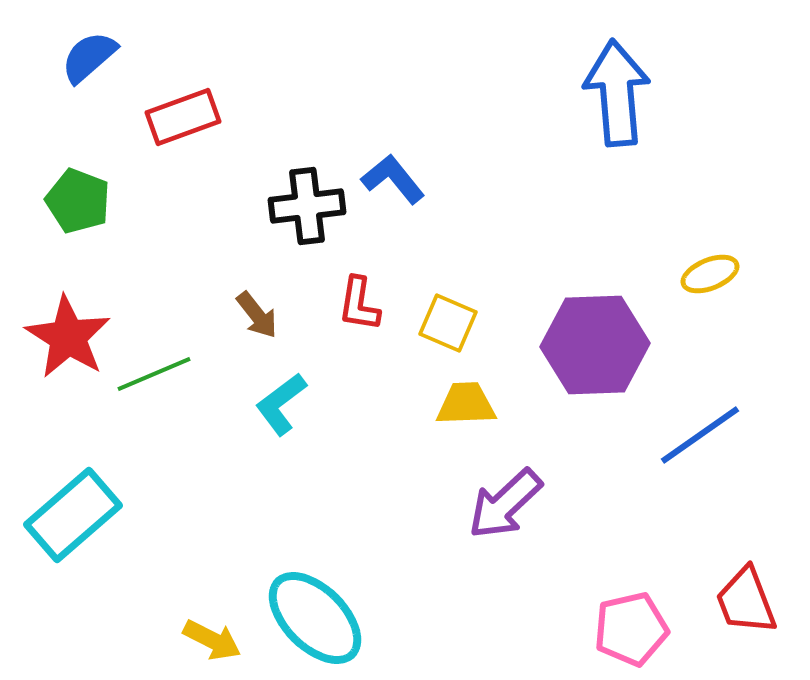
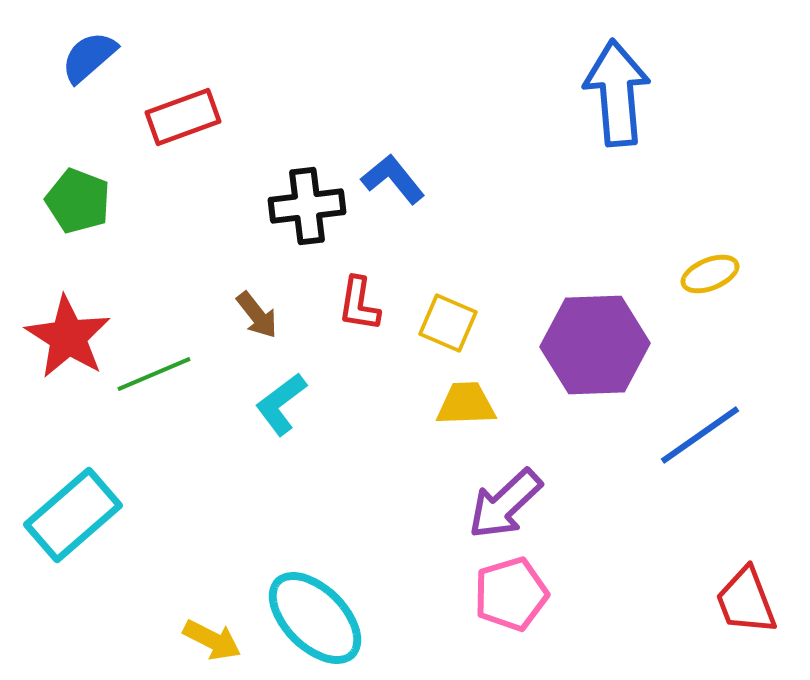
pink pentagon: moved 120 px left, 35 px up; rotated 4 degrees counterclockwise
